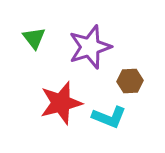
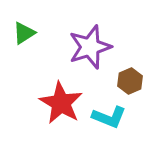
green triangle: moved 10 px left, 5 px up; rotated 35 degrees clockwise
brown hexagon: rotated 20 degrees counterclockwise
red star: rotated 27 degrees counterclockwise
